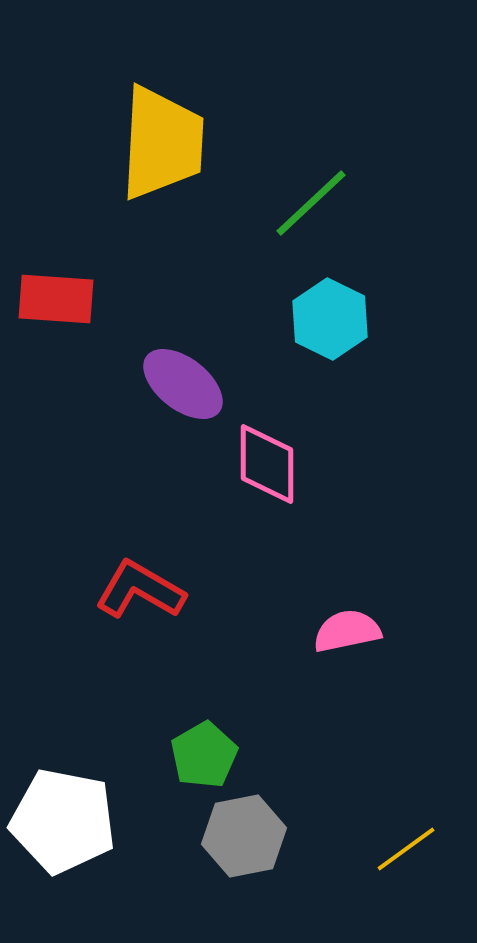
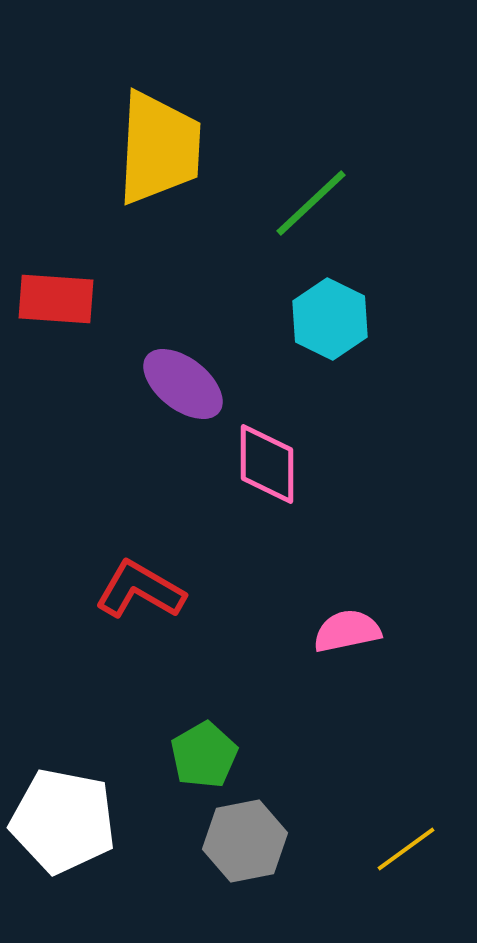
yellow trapezoid: moved 3 px left, 5 px down
gray hexagon: moved 1 px right, 5 px down
